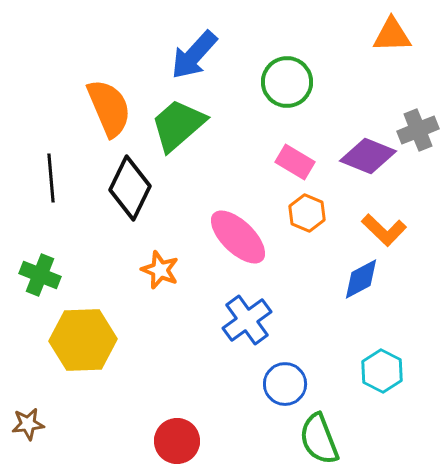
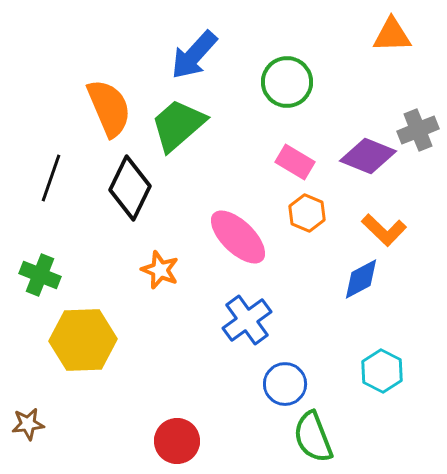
black line: rotated 24 degrees clockwise
green semicircle: moved 6 px left, 2 px up
